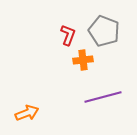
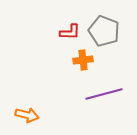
red L-shape: moved 2 px right, 3 px up; rotated 70 degrees clockwise
purple line: moved 1 px right, 3 px up
orange arrow: moved 2 px down; rotated 35 degrees clockwise
